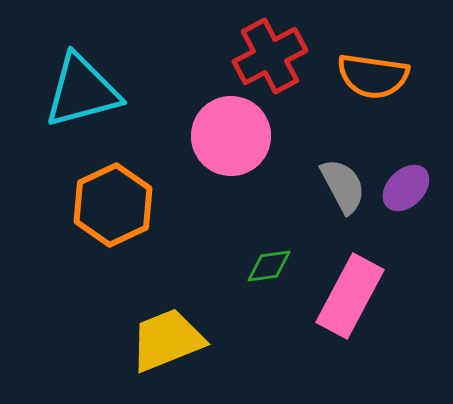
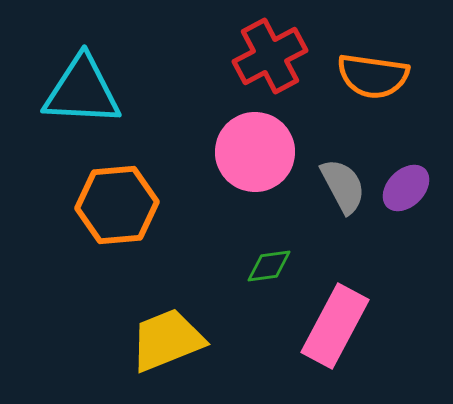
cyan triangle: rotated 18 degrees clockwise
pink circle: moved 24 px right, 16 px down
orange hexagon: moved 4 px right; rotated 20 degrees clockwise
pink rectangle: moved 15 px left, 30 px down
